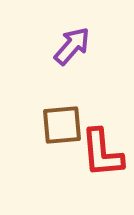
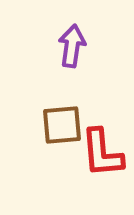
purple arrow: rotated 33 degrees counterclockwise
